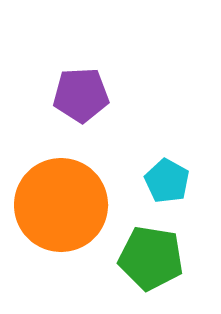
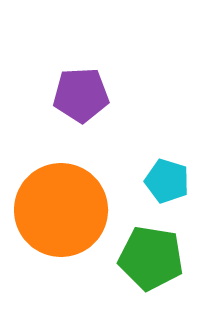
cyan pentagon: rotated 12 degrees counterclockwise
orange circle: moved 5 px down
